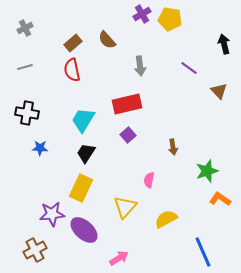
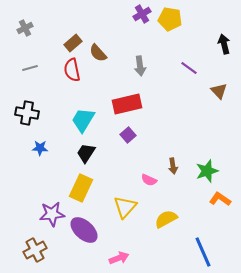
brown semicircle: moved 9 px left, 13 px down
gray line: moved 5 px right, 1 px down
brown arrow: moved 19 px down
pink semicircle: rotated 77 degrees counterclockwise
pink arrow: rotated 12 degrees clockwise
